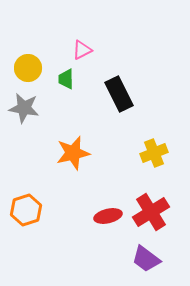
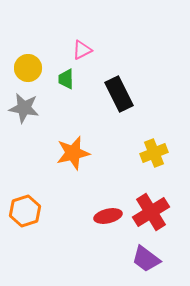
orange hexagon: moved 1 px left, 1 px down
